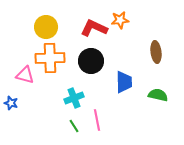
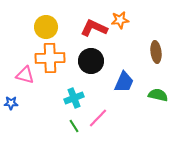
blue trapezoid: rotated 25 degrees clockwise
blue star: rotated 16 degrees counterclockwise
pink line: moved 1 px right, 2 px up; rotated 55 degrees clockwise
